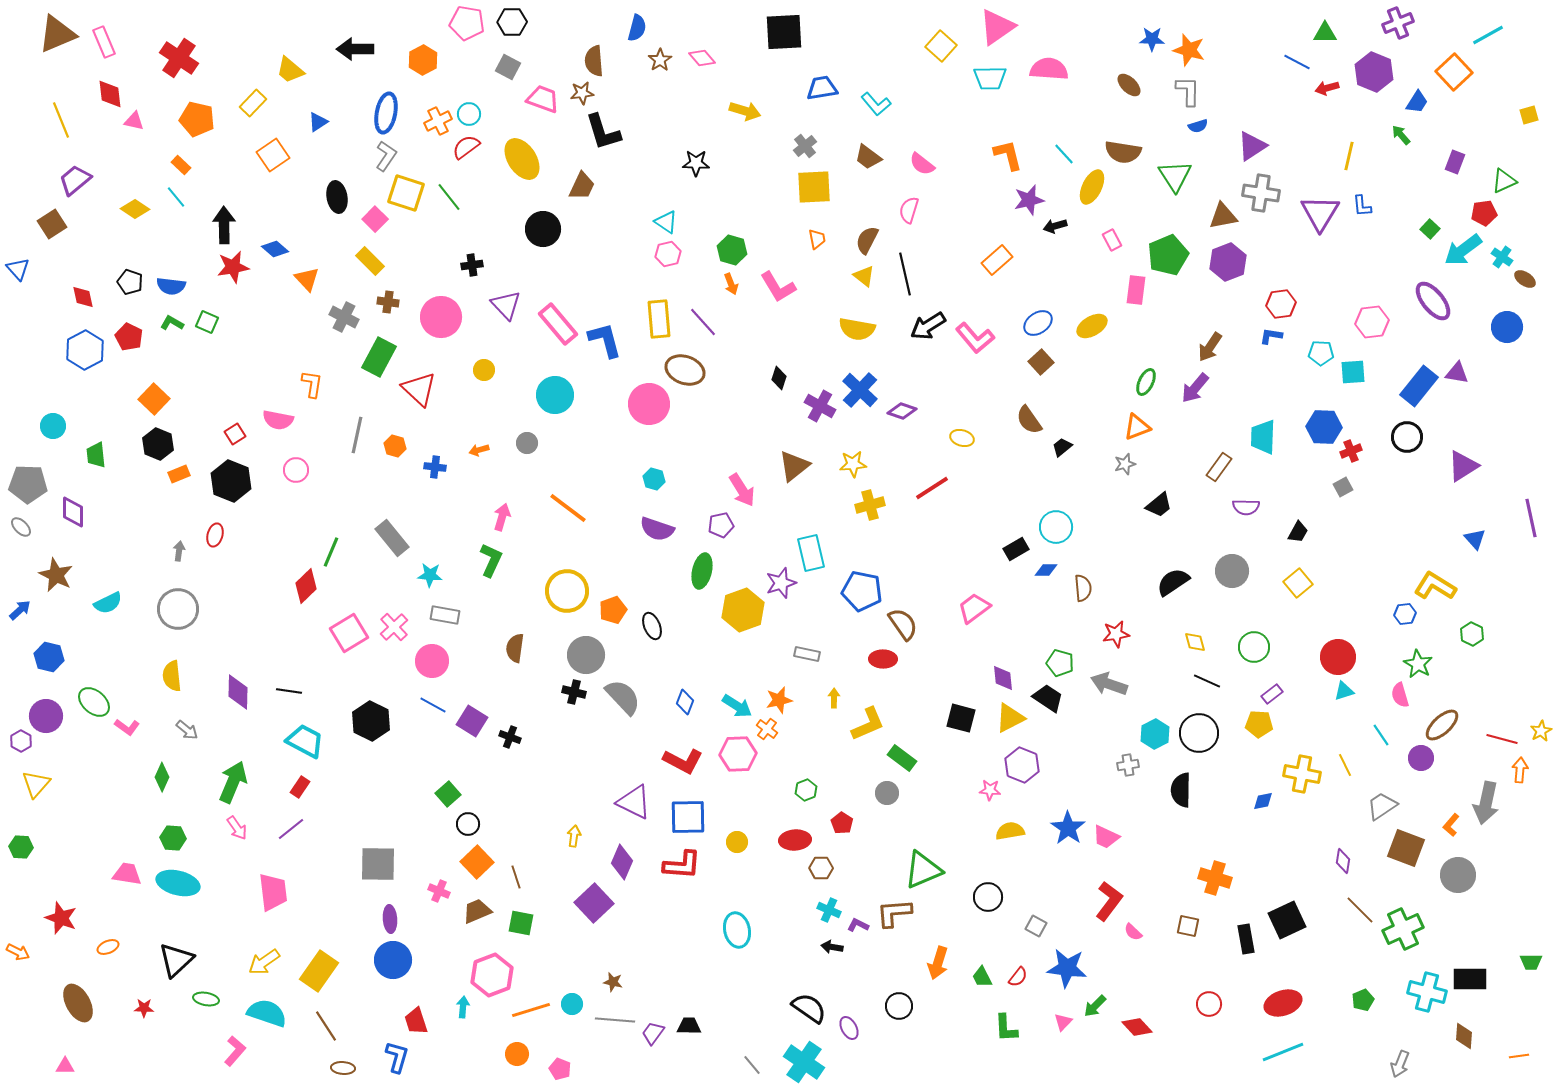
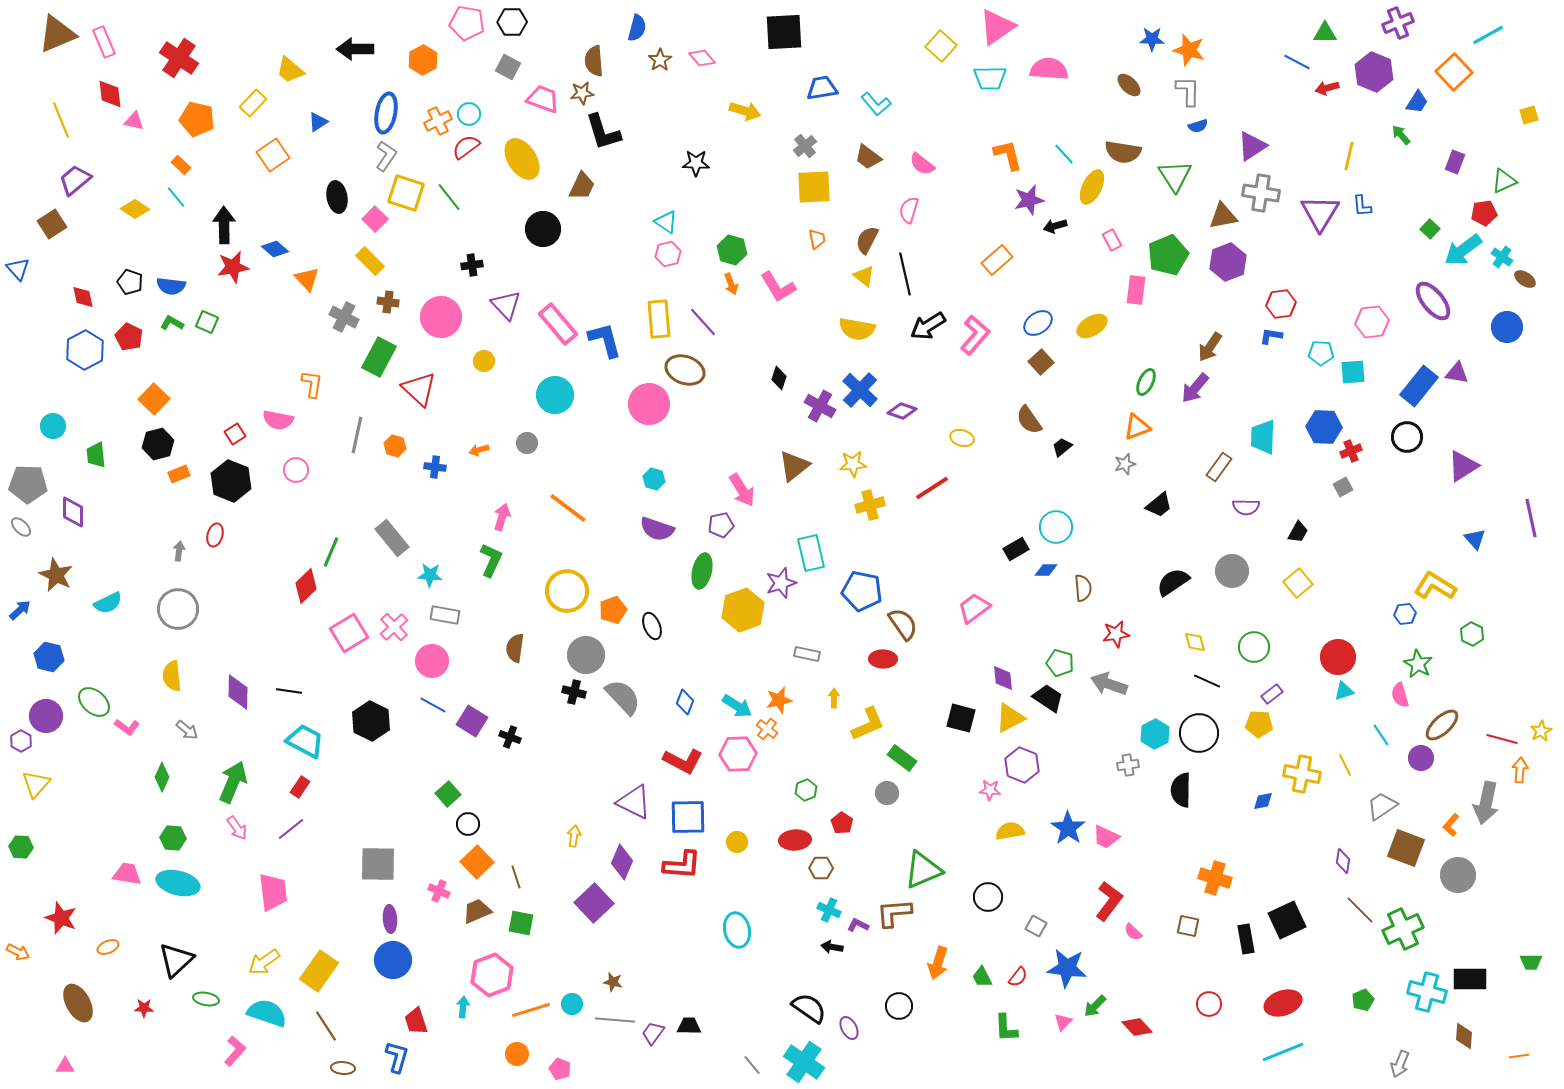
pink L-shape at (975, 338): moved 3 px up; rotated 99 degrees counterclockwise
yellow circle at (484, 370): moved 9 px up
black hexagon at (158, 444): rotated 24 degrees clockwise
